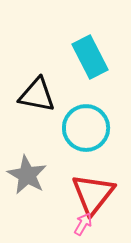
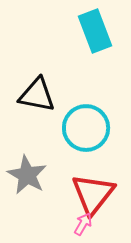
cyan rectangle: moved 5 px right, 26 px up; rotated 6 degrees clockwise
